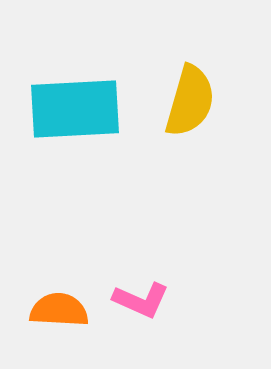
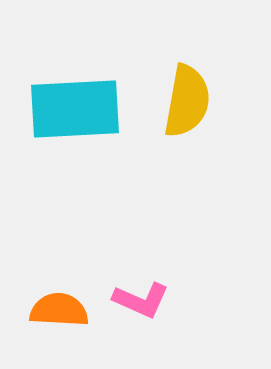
yellow semicircle: moved 3 px left; rotated 6 degrees counterclockwise
